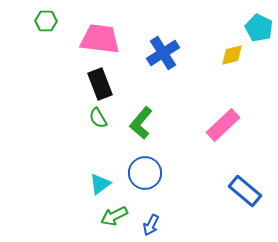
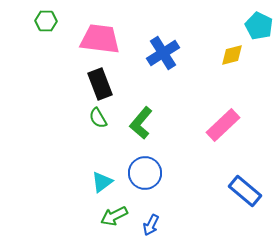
cyan pentagon: moved 2 px up
cyan triangle: moved 2 px right, 2 px up
